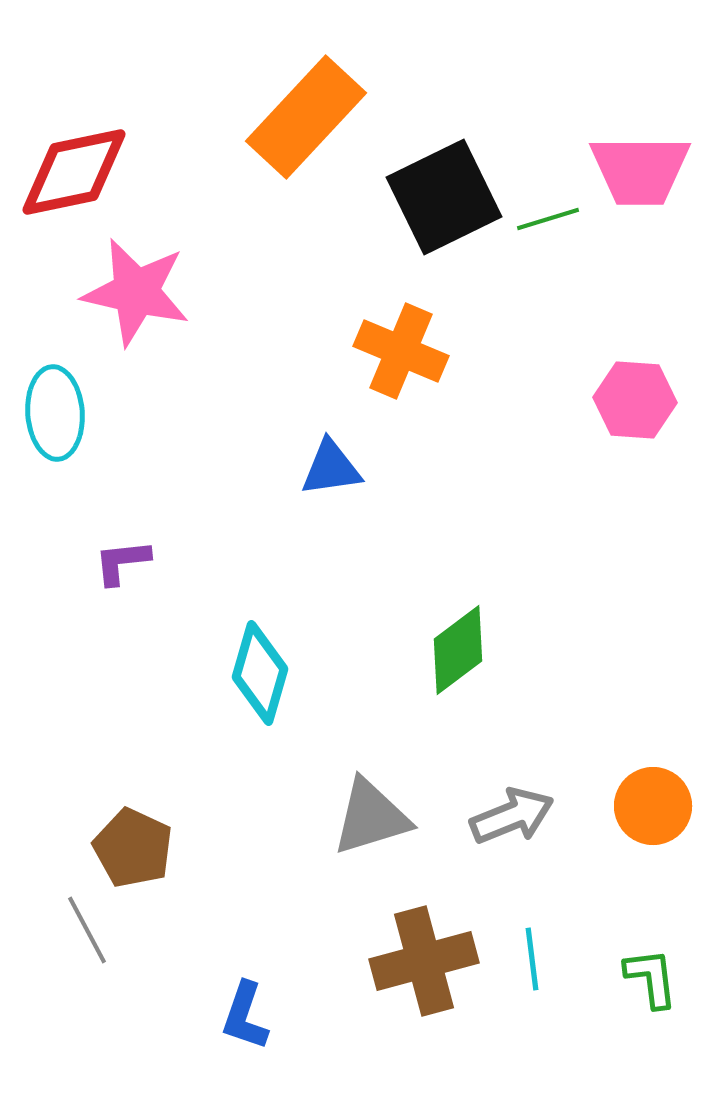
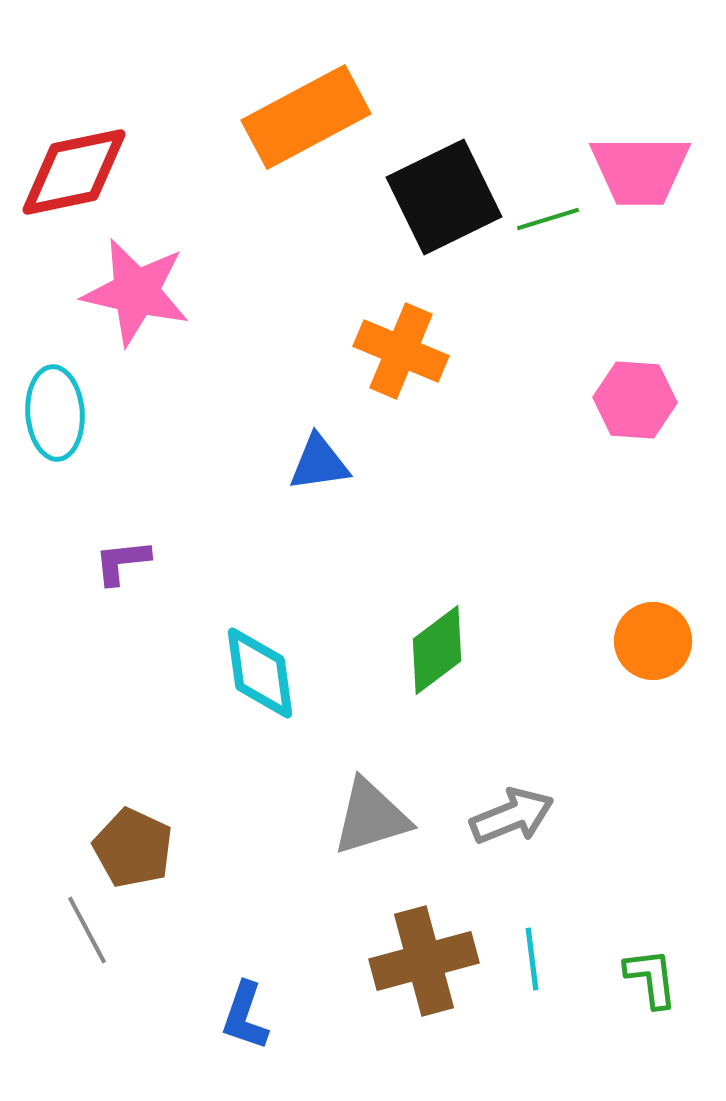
orange rectangle: rotated 19 degrees clockwise
blue triangle: moved 12 px left, 5 px up
green diamond: moved 21 px left
cyan diamond: rotated 24 degrees counterclockwise
orange circle: moved 165 px up
